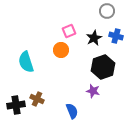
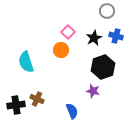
pink square: moved 1 px left, 1 px down; rotated 24 degrees counterclockwise
